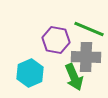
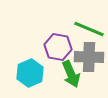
purple hexagon: moved 2 px right, 7 px down
gray cross: moved 3 px right
green arrow: moved 3 px left, 3 px up
